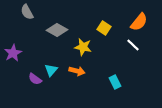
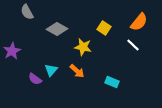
gray diamond: moved 1 px up
purple star: moved 1 px left, 2 px up
orange arrow: rotated 28 degrees clockwise
cyan rectangle: moved 3 px left; rotated 40 degrees counterclockwise
